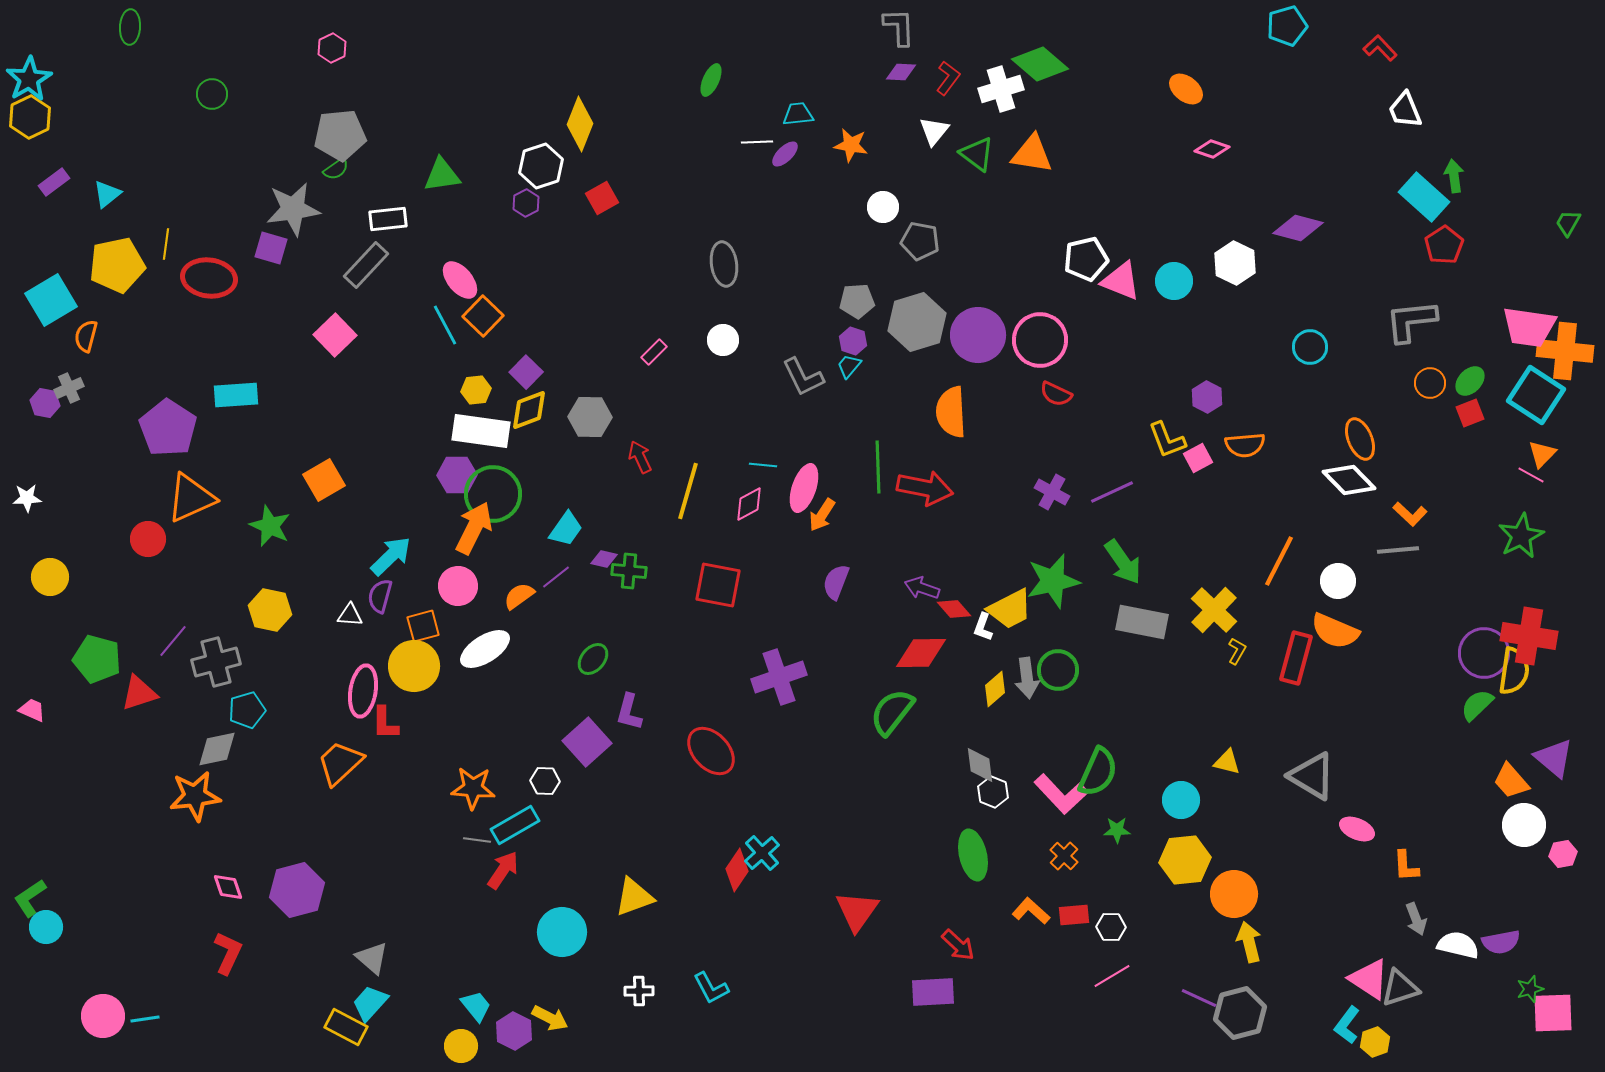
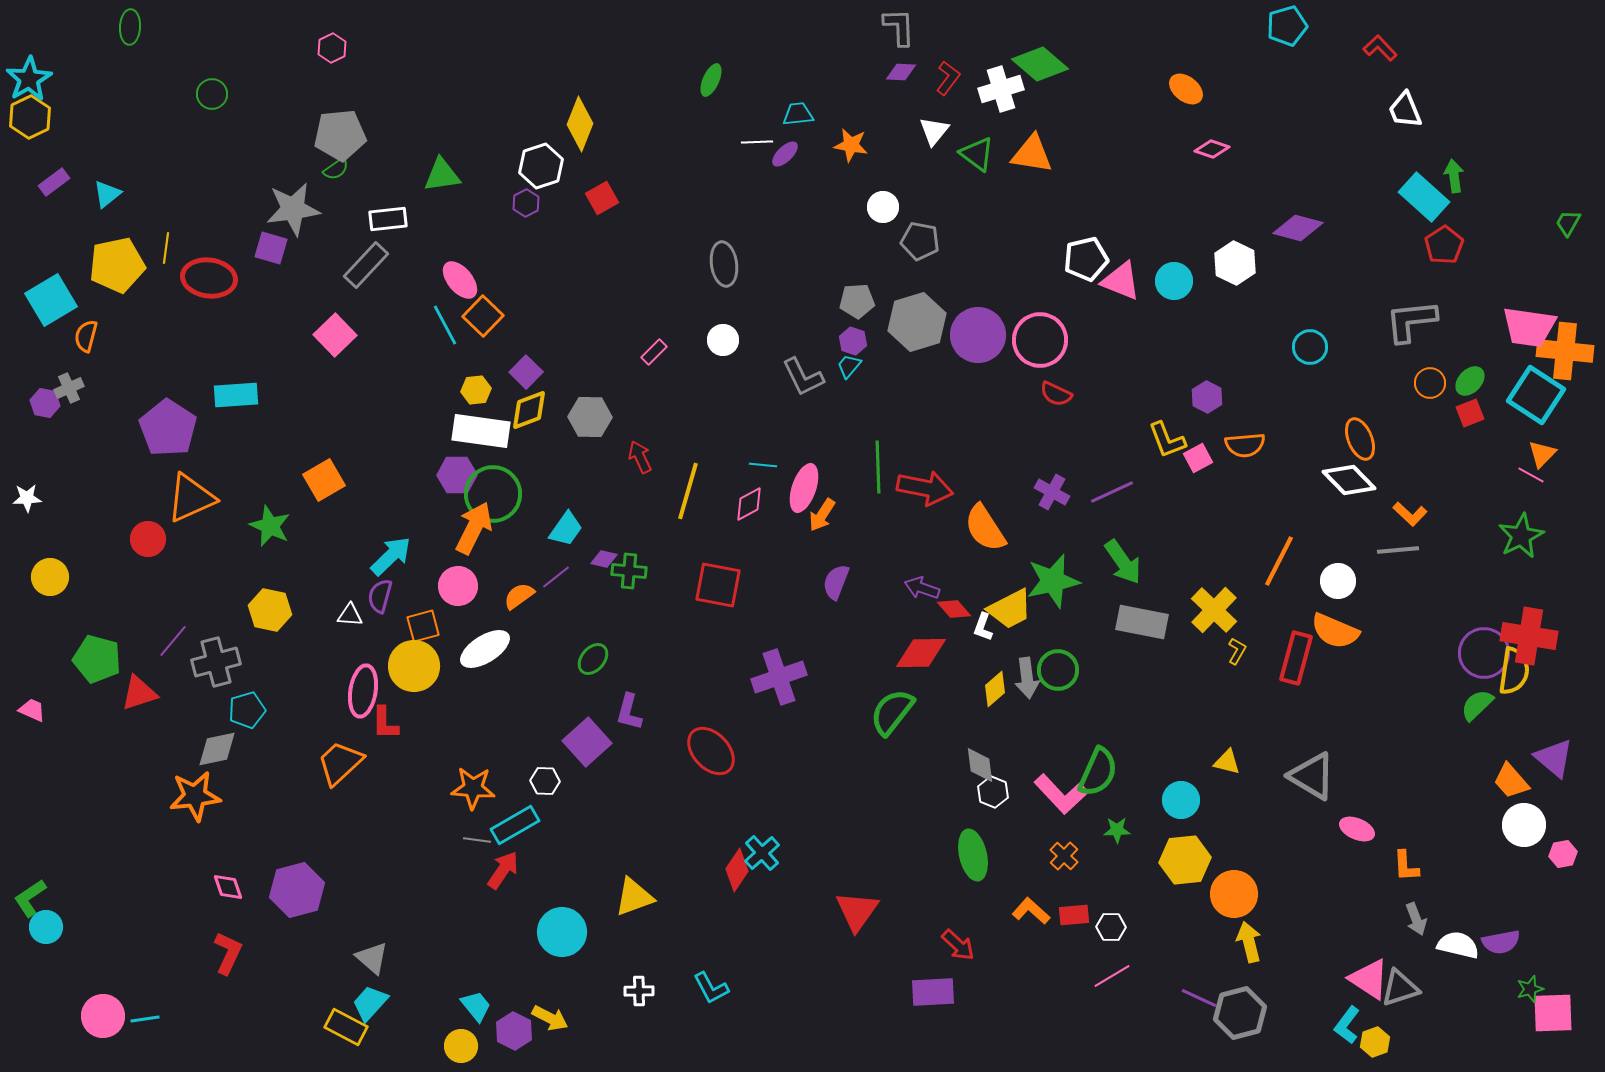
yellow line at (166, 244): moved 4 px down
orange semicircle at (951, 412): moved 34 px right, 116 px down; rotated 30 degrees counterclockwise
